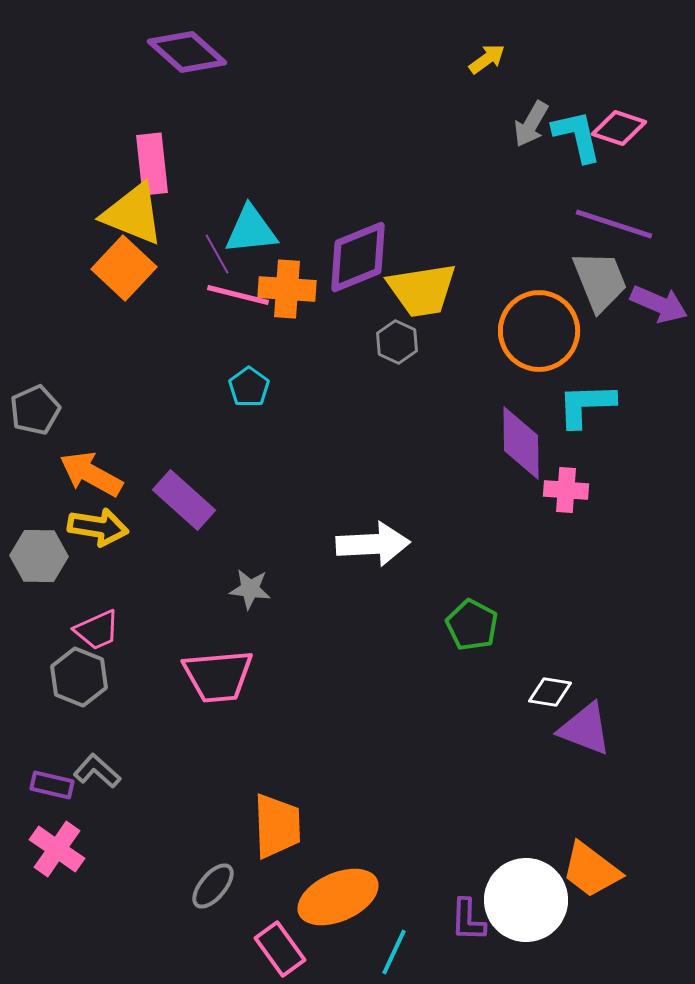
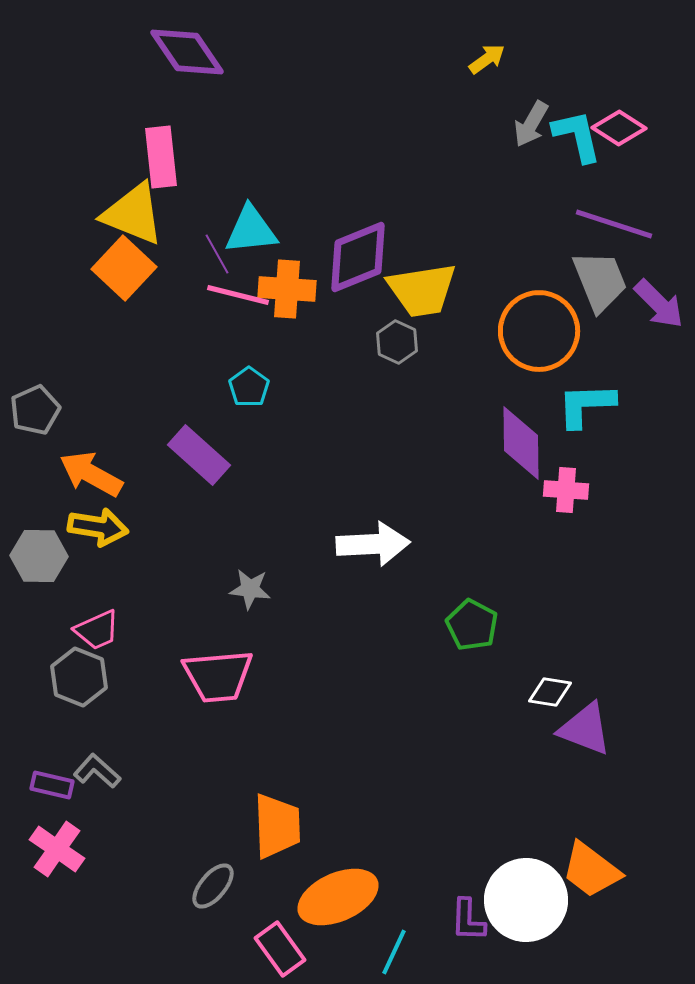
purple diamond at (187, 52): rotated 14 degrees clockwise
pink diamond at (619, 128): rotated 14 degrees clockwise
pink rectangle at (152, 164): moved 9 px right, 7 px up
purple arrow at (659, 304): rotated 22 degrees clockwise
purple rectangle at (184, 500): moved 15 px right, 45 px up
